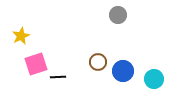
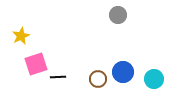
brown circle: moved 17 px down
blue circle: moved 1 px down
